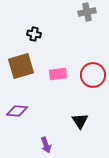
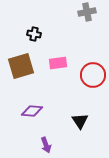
pink rectangle: moved 11 px up
purple diamond: moved 15 px right
